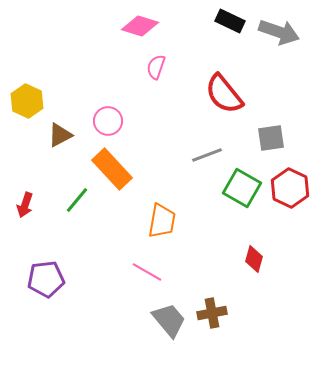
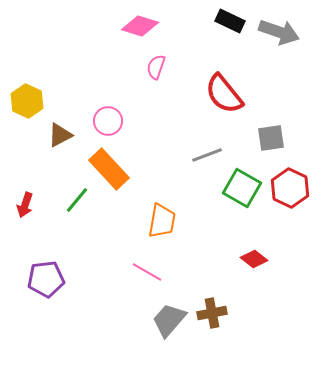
orange rectangle: moved 3 px left
red diamond: rotated 68 degrees counterclockwise
gray trapezoid: rotated 99 degrees counterclockwise
